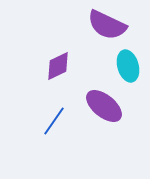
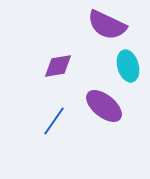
purple diamond: rotated 16 degrees clockwise
